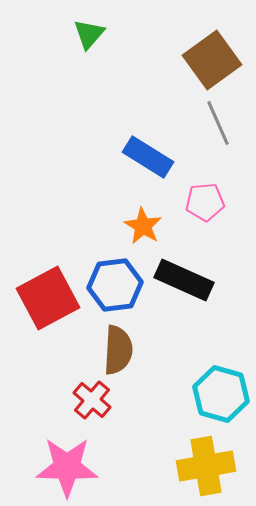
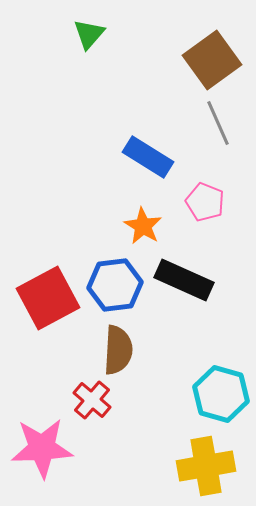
pink pentagon: rotated 27 degrees clockwise
pink star: moved 25 px left, 19 px up; rotated 4 degrees counterclockwise
